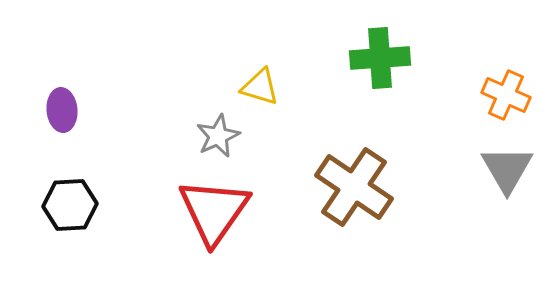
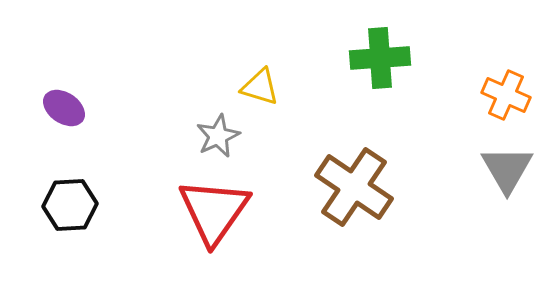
purple ellipse: moved 2 px right, 2 px up; rotated 51 degrees counterclockwise
